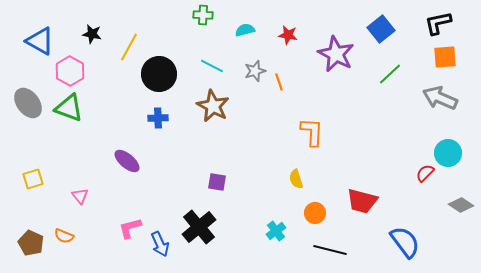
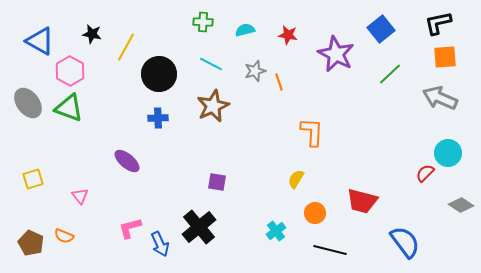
green cross: moved 7 px down
yellow line: moved 3 px left
cyan line: moved 1 px left, 2 px up
brown star: rotated 20 degrees clockwise
yellow semicircle: rotated 48 degrees clockwise
